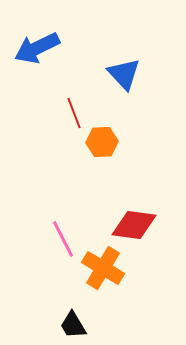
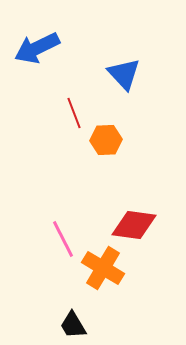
orange hexagon: moved 4 px right, 2 px up
